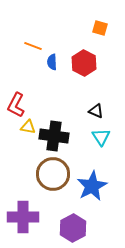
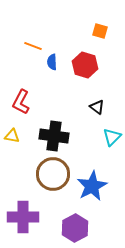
orange square: moved 3 px down
red hexagon: moved 1 px right, 2 px down; rotated 10 degrees counterclockwise
red L-shape: moved 5 px right, 3 px up
black triangle: moved 1 px right, 4 px up; rotated 14 degrees clockwise
yellow triangle: moved 16 px left, 9 px down
cyan triangle: moved 11 px right; rotated 18 degrees clockwise
purple hexagon: moved 2 px right
